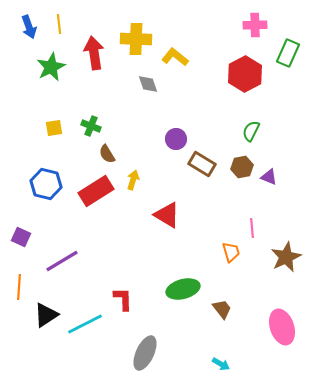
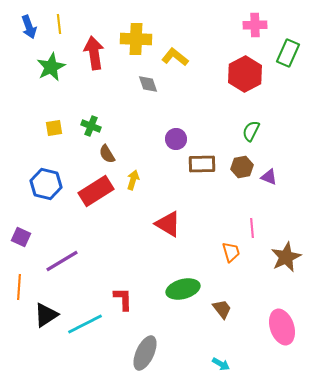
brown rectangle: rotated 32 degrees counterclockwise
red triangle: moved 1 px right, 9 px down
